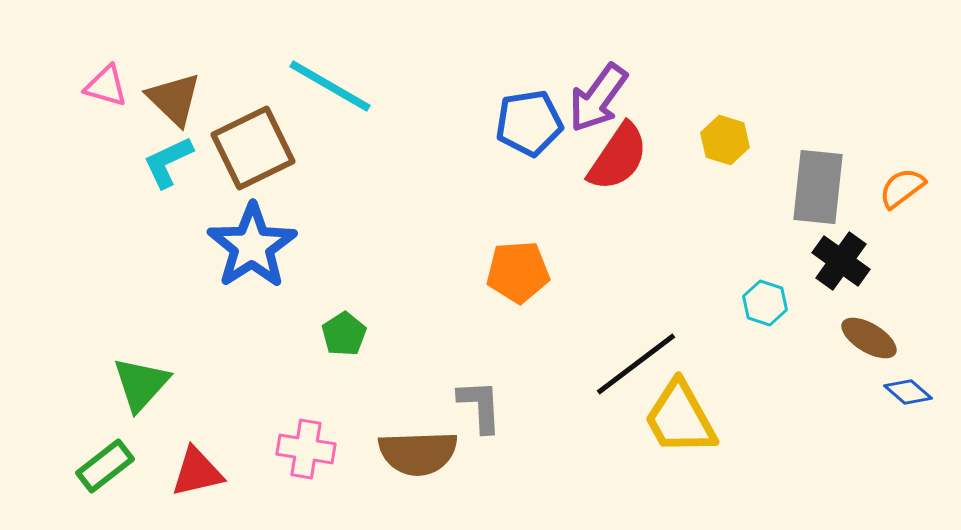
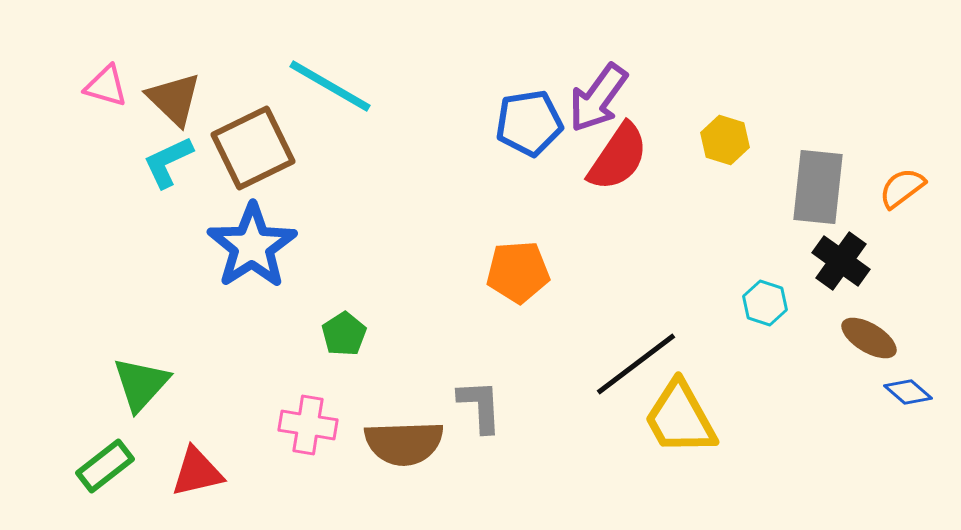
pink cross: moved 2 px right, 24 px up
brown semicircle: moved 14 px left, 10 px up
